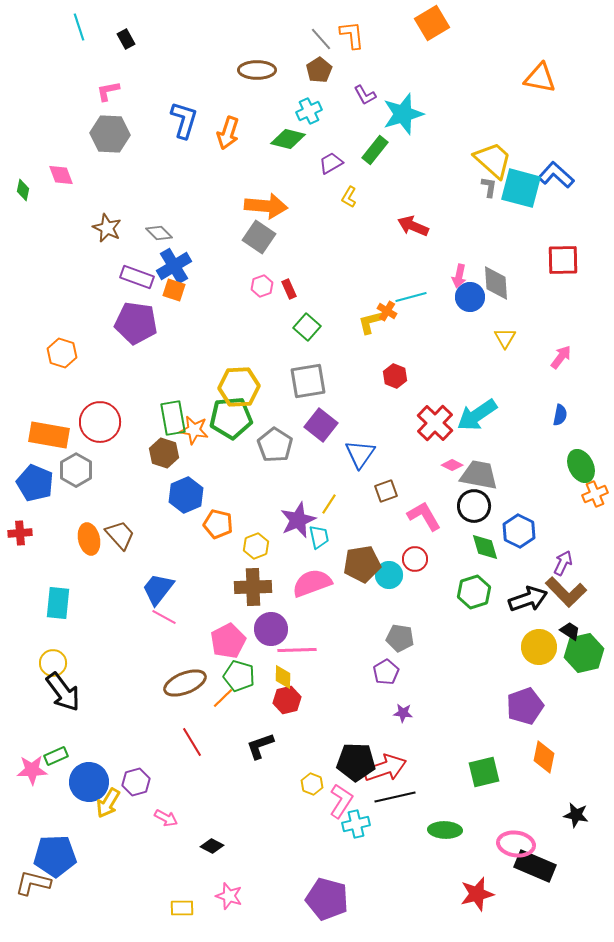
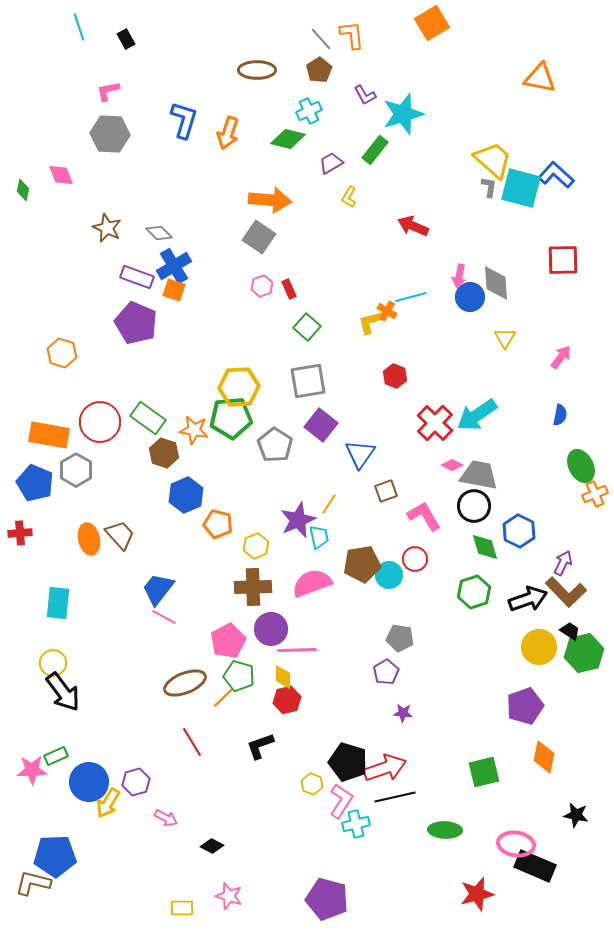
orange arrow at (266, 206): moved 4 px right, 6 px up
purple pentagon at (136, 323): rotated 15 degrees clockwise
green rectangle at (173, 418): moved 25 px left; rotated 44 degrees counterclockwise
black pentagon at (356, 762): moved 8 px left; rotated 15 degrees clockwise
